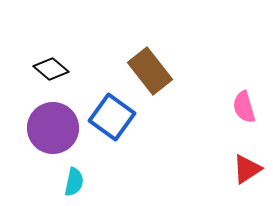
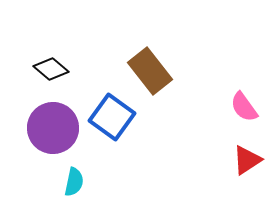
pink semicircle: rotated 20 degrees counterclockwise
red triangle: moved 9 px up
